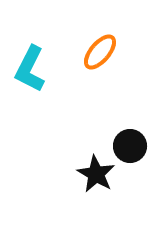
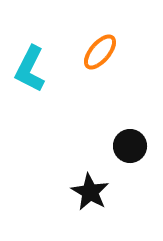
black star: moved 6 px left, 18 px down
